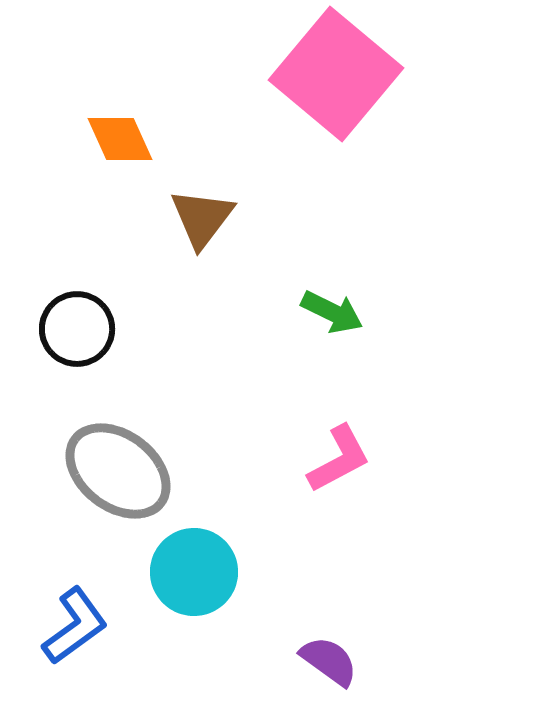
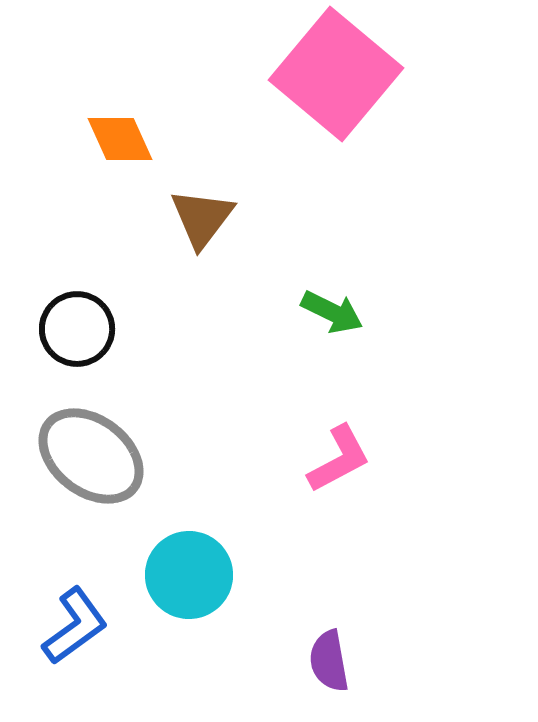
gray ellipse: moved 27 px left, 15 px up
cyan circle: moved 5 px left, 3 px down
purple semicircle: rotated 136 degrees counterclockwise
